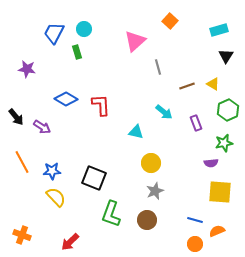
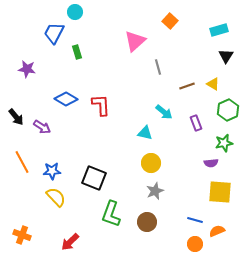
cyan circle: moved 9 px left, 17 px up
cyan triangle: moved 9 px right, 1 px down
brown circle: moved 2 px down
